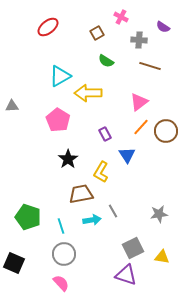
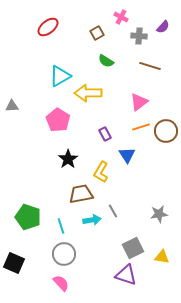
purple semicircle: rotated 80 degrees counterclockwise
gray cross: moved 4 px up
orange line: rotated 30 degrees clockwise
